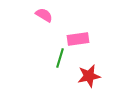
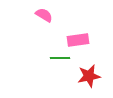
pink rectangle: moved 1 px down
green line: rotated 72 degrees clockwise
